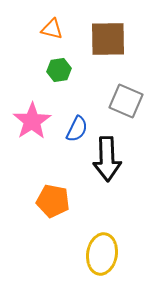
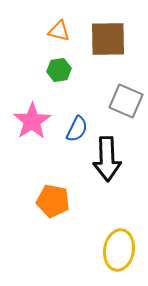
orange triangle: moved 7 px right, 2 px down
yellow ellipse: moved 17 px right, 4 px up
